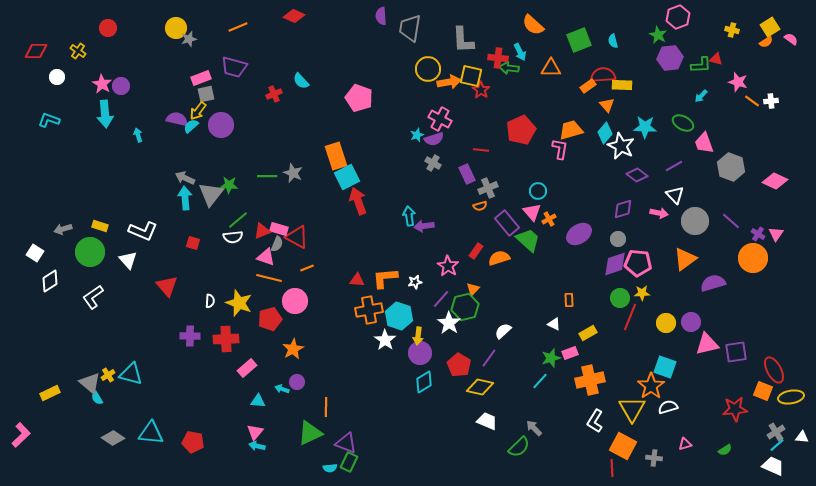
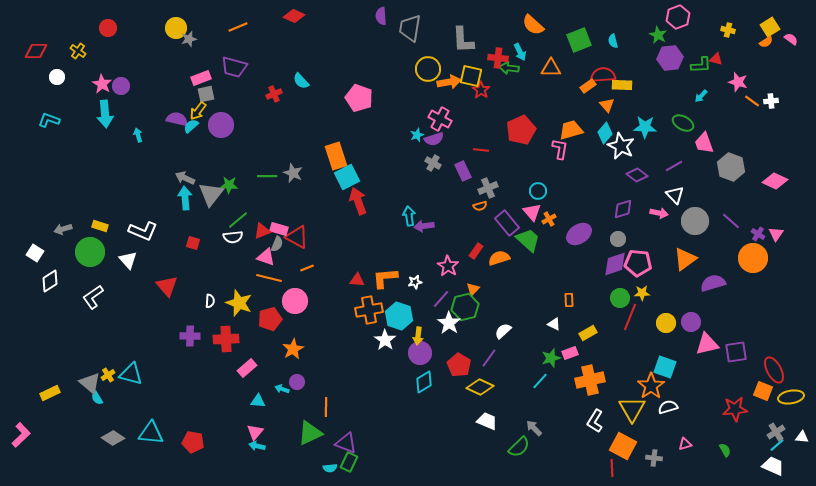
yellow cross at (732, 30): moved 4 px left
purple rectangle at (467, 174): moved 4 px left, 3 px up
yellow diamond at (480, 387): rotated 12 degrees clockwise
green semicircle at (725, 450): rotated 88 degrees counterclockwise
